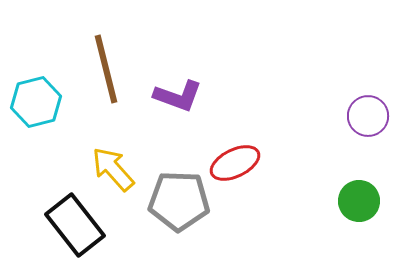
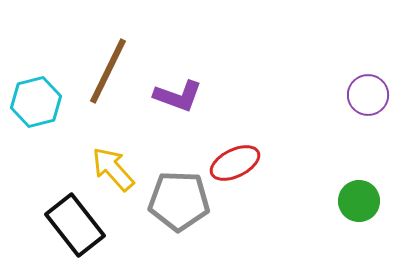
brown line: moved 2 px right, 2 px down; rotated 40 degrees clockwise
purple circle: moved 21 px up
